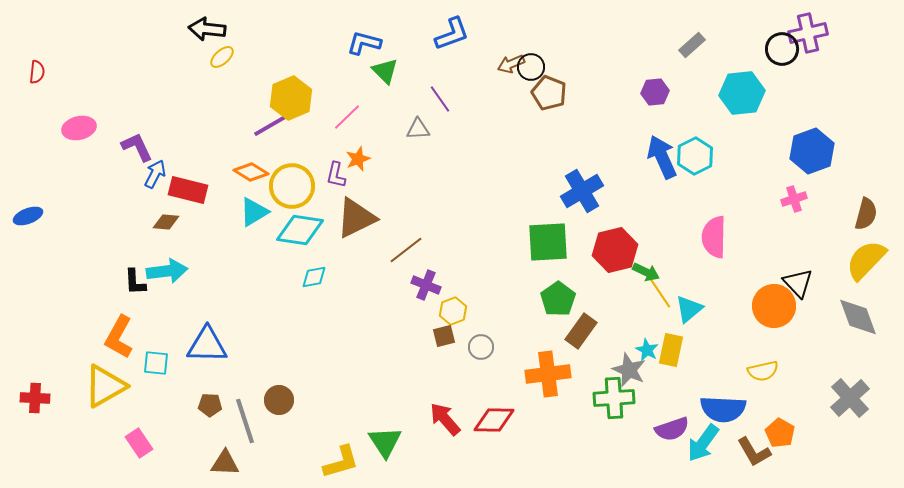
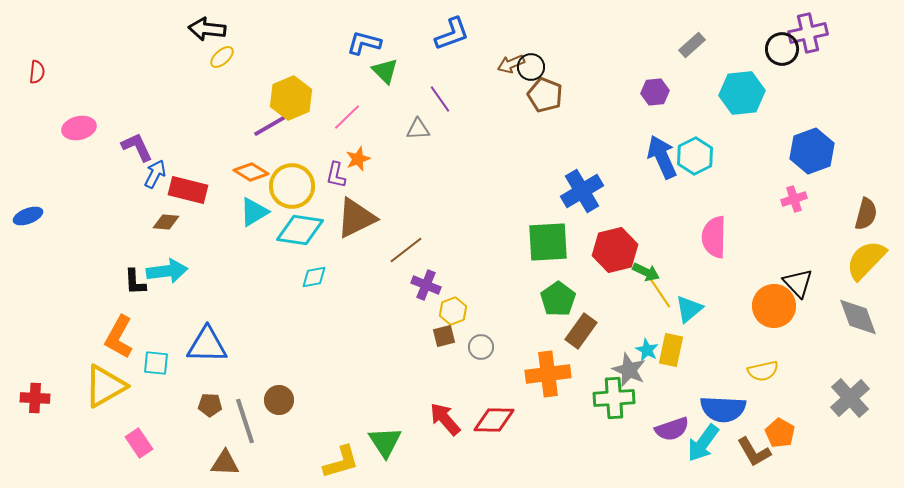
brown pentagon at (549, 93): moved 4 px left, 2 px down
